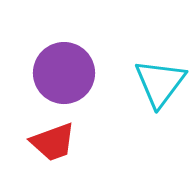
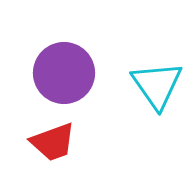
cyan triangle: moved 3 px left, 2 px down; rotated 12 degrees counterclockwise
